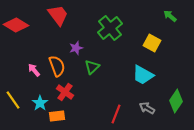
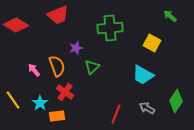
red trapezoid: rotated 105 degrees clockwise
green cross: rotated 35 degrees clockwise
